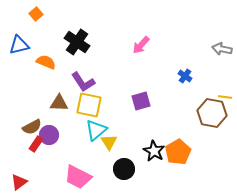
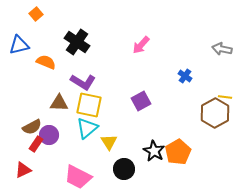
purple L-shape: rotated 25 degrees counterclockwise
purple square: rotated 12 degrees counterclockwise
brown hexagon: moved 3 px right; rotated 20 degrees clockwise
cyan triangle: moved 9 px left, 2 px up
red triangle: moved 4 px right, 12 px up; rotated 12 degrees clockwise
